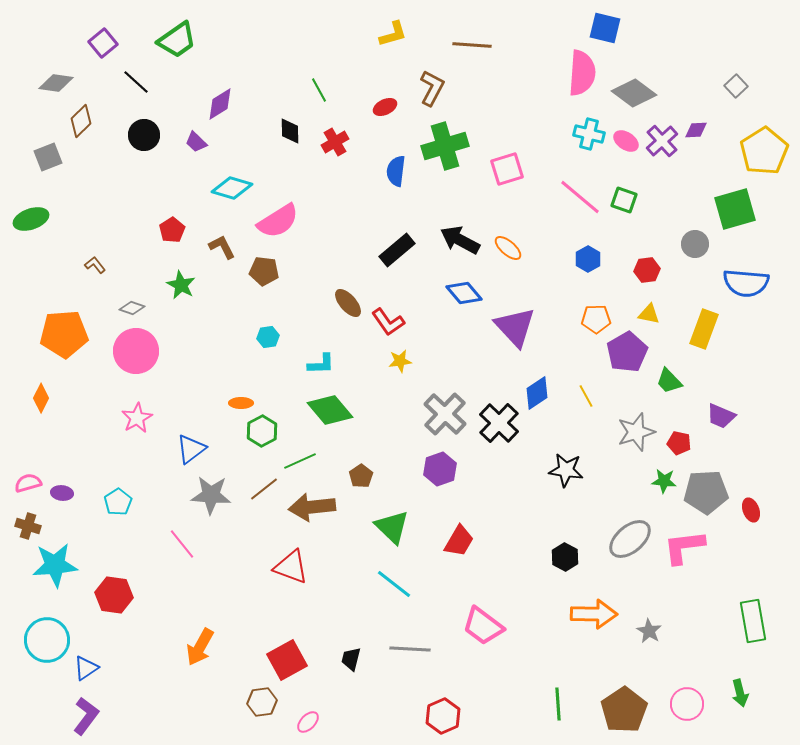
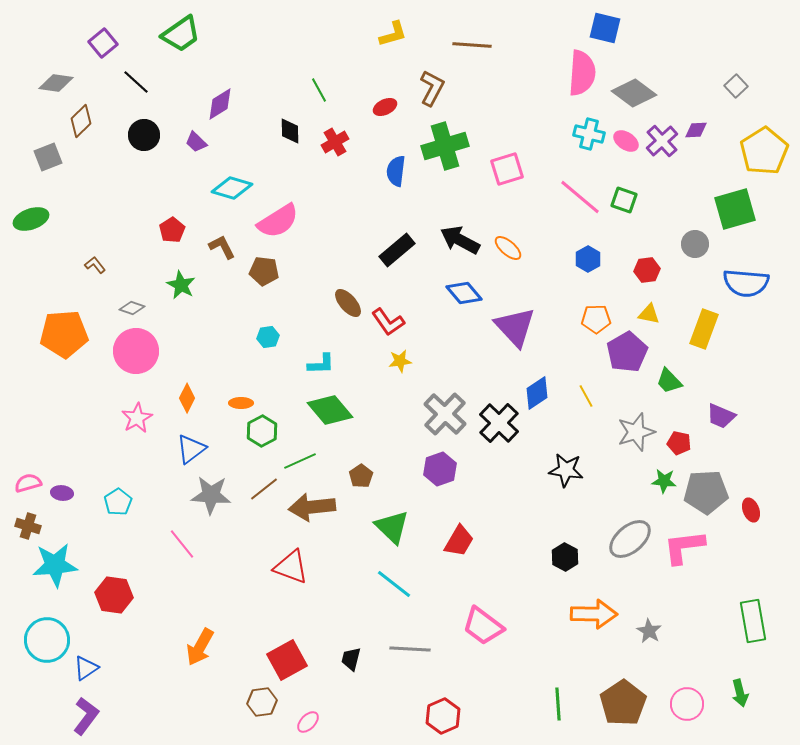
green trapezoid at (177, 40): moved 4 px right, 6 px up
orange diamond at (41, 398): moved 146 px right
brown pentagon at (624, 710): moved 1 px left, 7 px up
